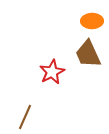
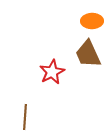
brown line: rotated 20 degrees counterclockwise
